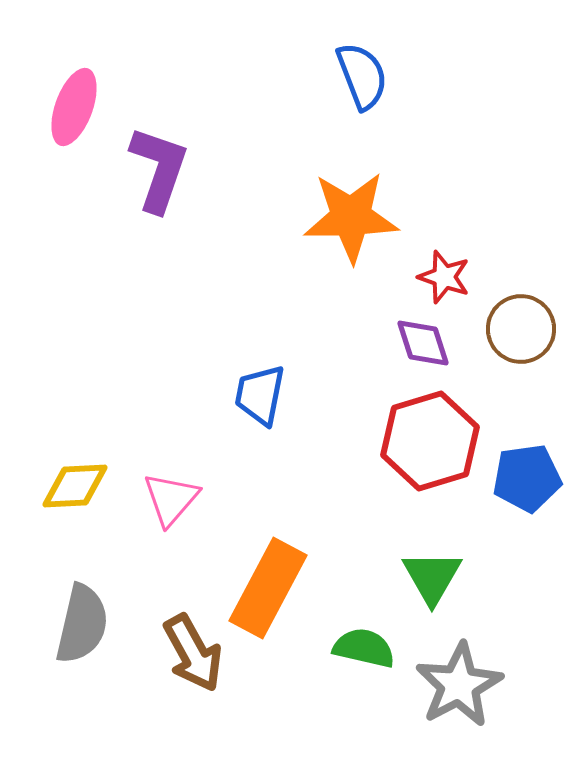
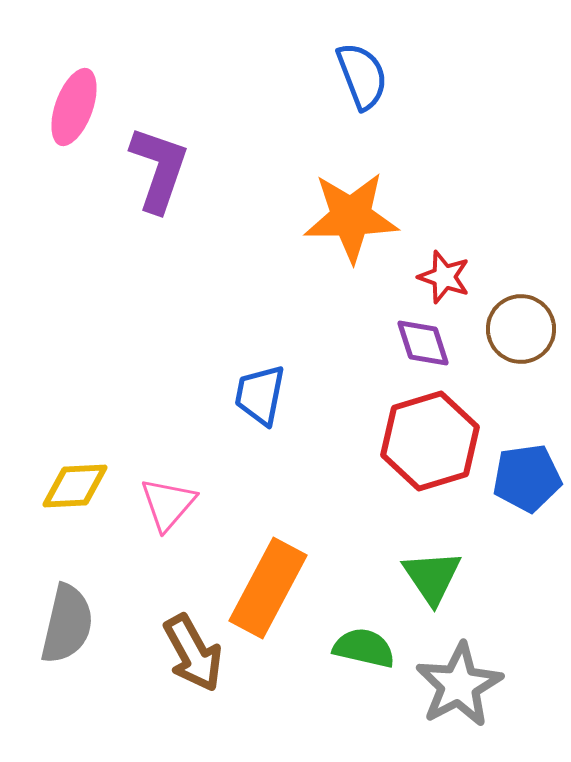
pink triangle: moved 3 px left, 5 px down
green triangle: rotated 4 degrees counterclockwise
gray semicircle: moved 15 px left
